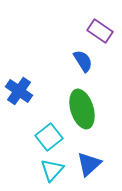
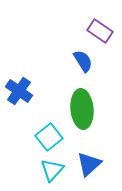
green ellipse: rotated 12 degrees clockwise
